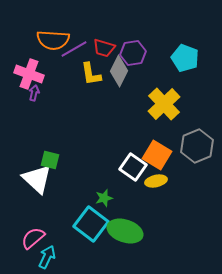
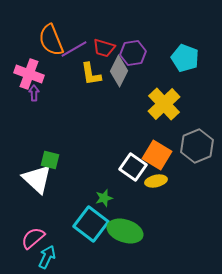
orange semicircle: moved 2 px left; rotated 64 degrees clockwise
purple arrow: rotated 14 degrees counterclockwise
